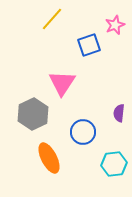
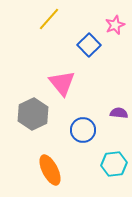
yellow line: moved 3 px left
blue square: rotated 25 degrees counterclockwise
pink triangle: rotated 12 degrees counterclockwise
purple semicircle: rotated 90 degrees clockwise
blue circle: moved 2 px up
orange ellipse: moved 1 px right, 12 px down
